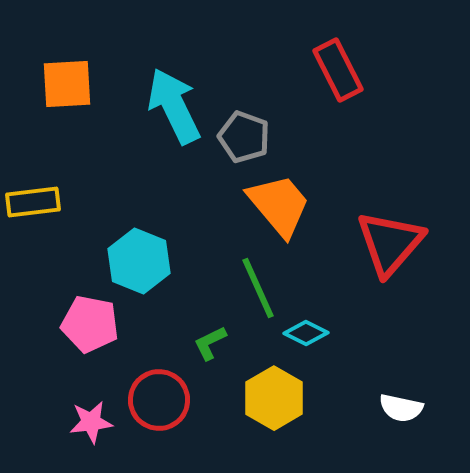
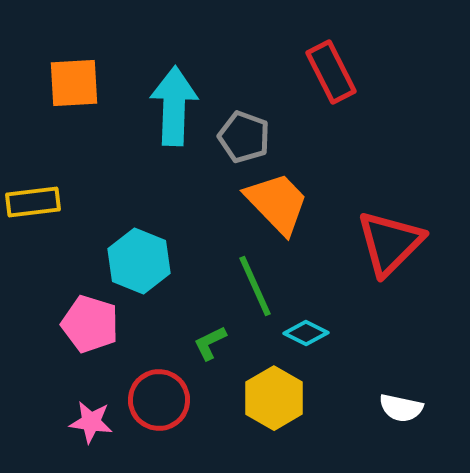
red rectangle: moved 7 px left, 2 px down
orange square: moved 7 px right, 1 px up
cyan arrow: rotated 28 degrees clockwise
orange trapezoid: moved 2 px left, 2 px up; rotated 4 degrees counterclockwise
red triangle: rotated 4 degrees clockwise
green line: moved 3 px left, 2 px up
pink pentagon: rotated 6 degrees clockwise
pink star: rotated 15 degrees clockwise
